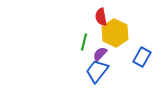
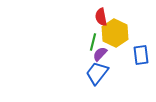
green line: moved 9 px right
blue rectangle: moved 1 px left, 2 px up; rotated 36 degrees counterclockwise
blue trapezoid: moved 2 px down
